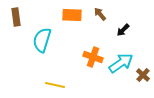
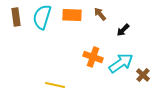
cyan semicircle: moved 23 px up
